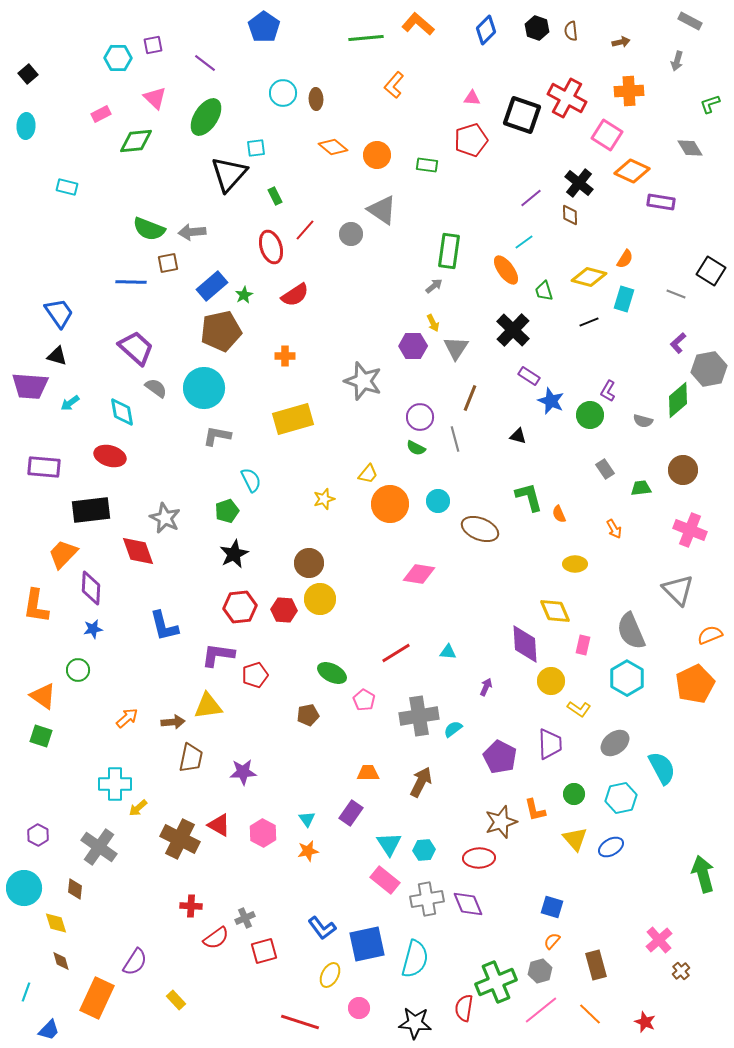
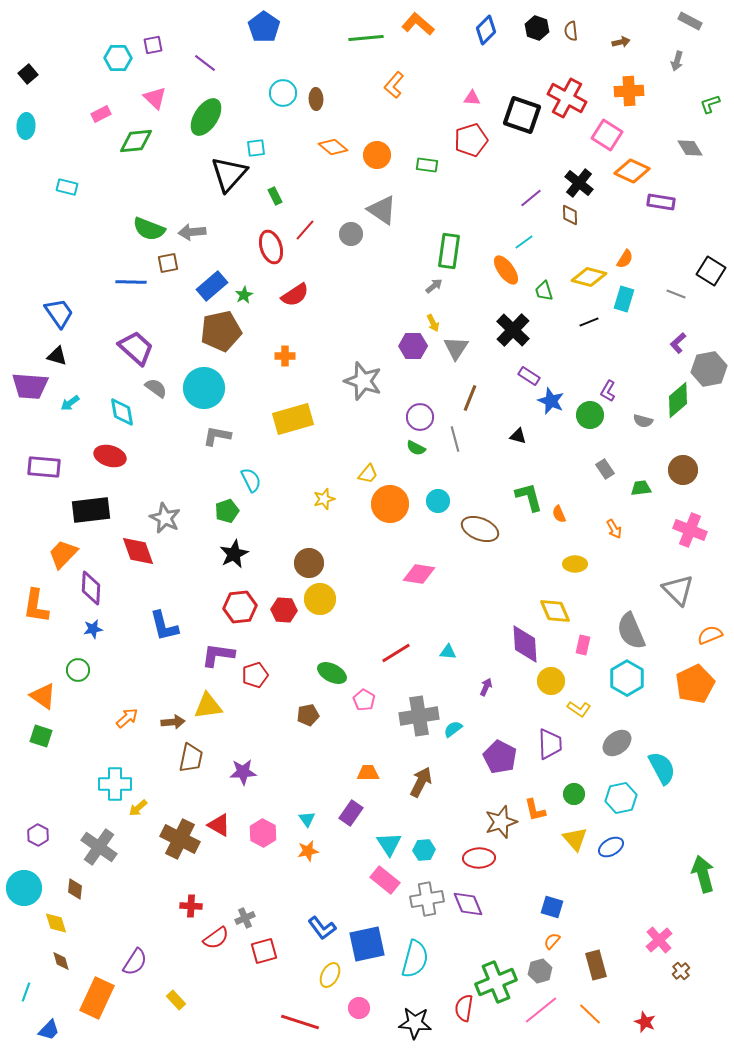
gray ellipse at (615, 743): moved 2 px right
